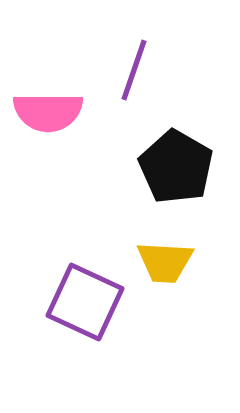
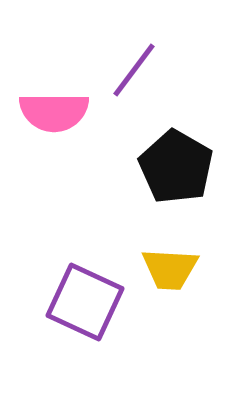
purple line: rotated 18 degrees clockwise
pink semicircle: moved 6 px right
yellow trapezoid: moved 5 px right, 7 px down
